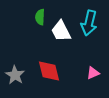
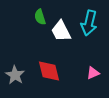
green semicircle: rotated 21 degrees counterclockwise
